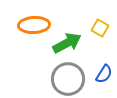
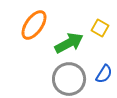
orange ellipse: rotated 52 degrees counterclockwise
green arrow: moved 2 px right
gray circle: moved 1 px right
